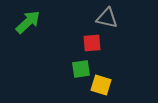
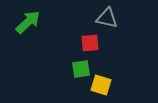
red square: moved 2 px left
